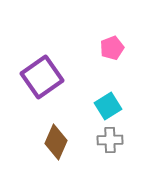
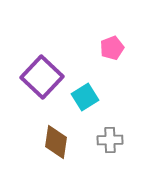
purple square: rotated 12 degrees counterclockwise
cyan square: moved 23 px left, 9 px up
brown diamond: rotated 16 degrees counterclockwise
